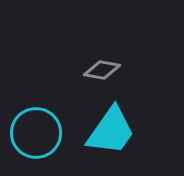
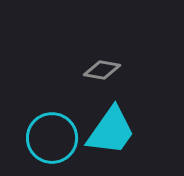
cyan circle: moved 16 px right, 5 px down
